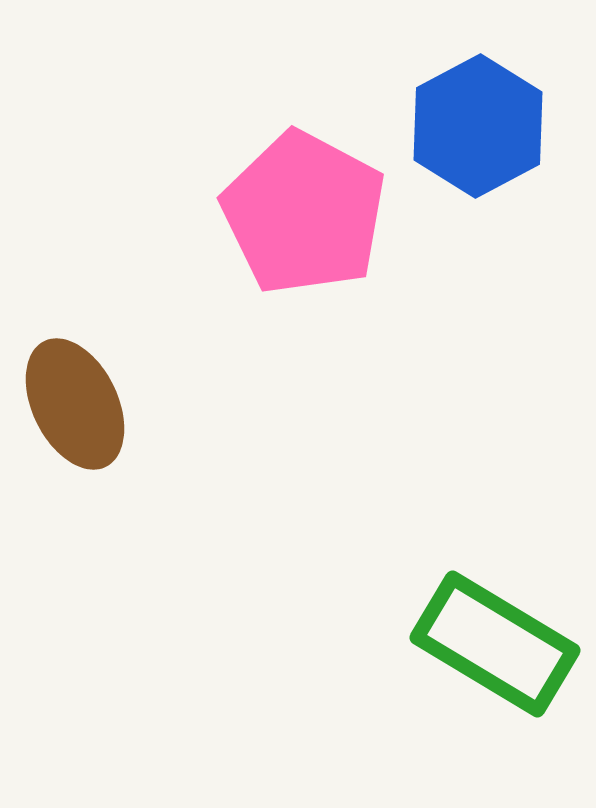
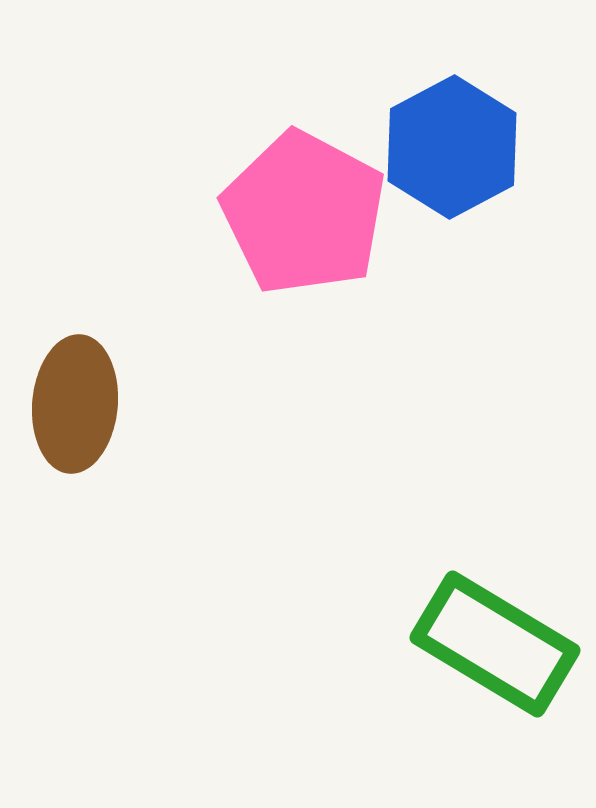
blue hexagon: moved 26 px left, 21 px down
brown ellipse: rotated 31 degrees clockwise
